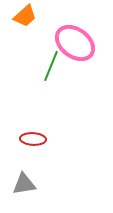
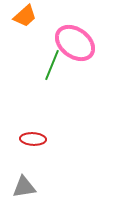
green line: moved 1 px right, 1 px up
gray triangle: moved 3 px down
